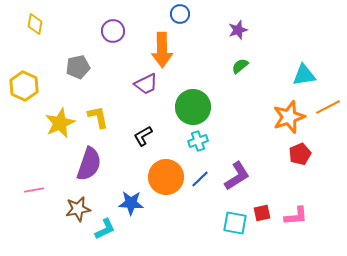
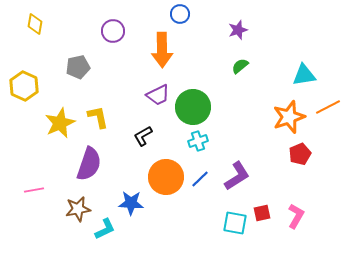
purple trapezoid: moved 12 px right, 11 px down
pink L-shape: rotated 55 degrees counterclockwise
